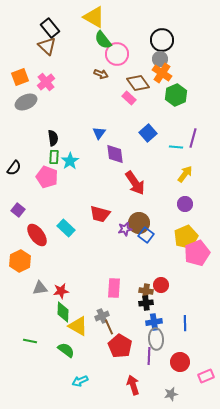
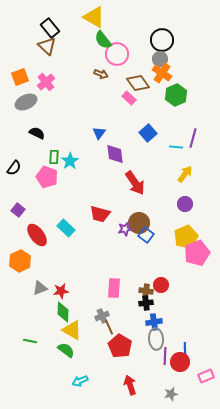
black semicircle at (53, 138): moved 16 px left, 5 px up; rotated 56 degrees counterclockwise
gray triangle at (40, 288): rotated 14 degrees counterclockwise
blue line at (185, 323): moved 27 px down
yellow triangle at (78, 326): moved 6 px left, 4 px down
purple line at (149, 356): moved 16 px right
red arrow at (133, 385): moved 3 px left
